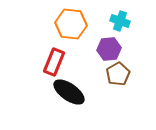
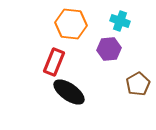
brown pentagon: moved 20 px right, 10 px down
